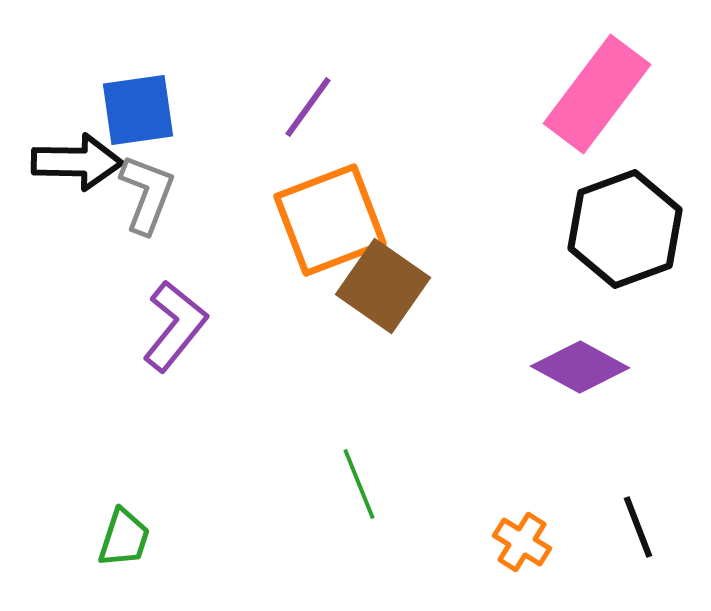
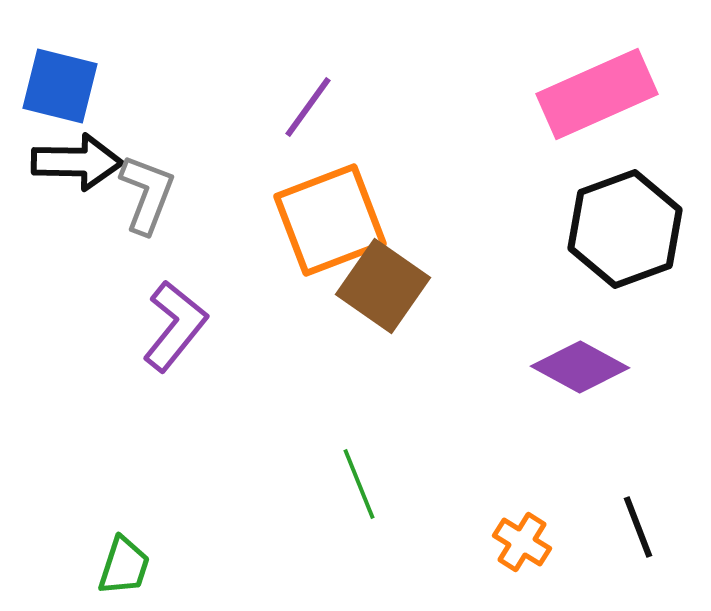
pink rectangle: rotated 29 degrees clockwise
blue square: moved 78 px left, 24 px up; rotated 22 degrees clockwise
green trapezoid: moved 28 px down
